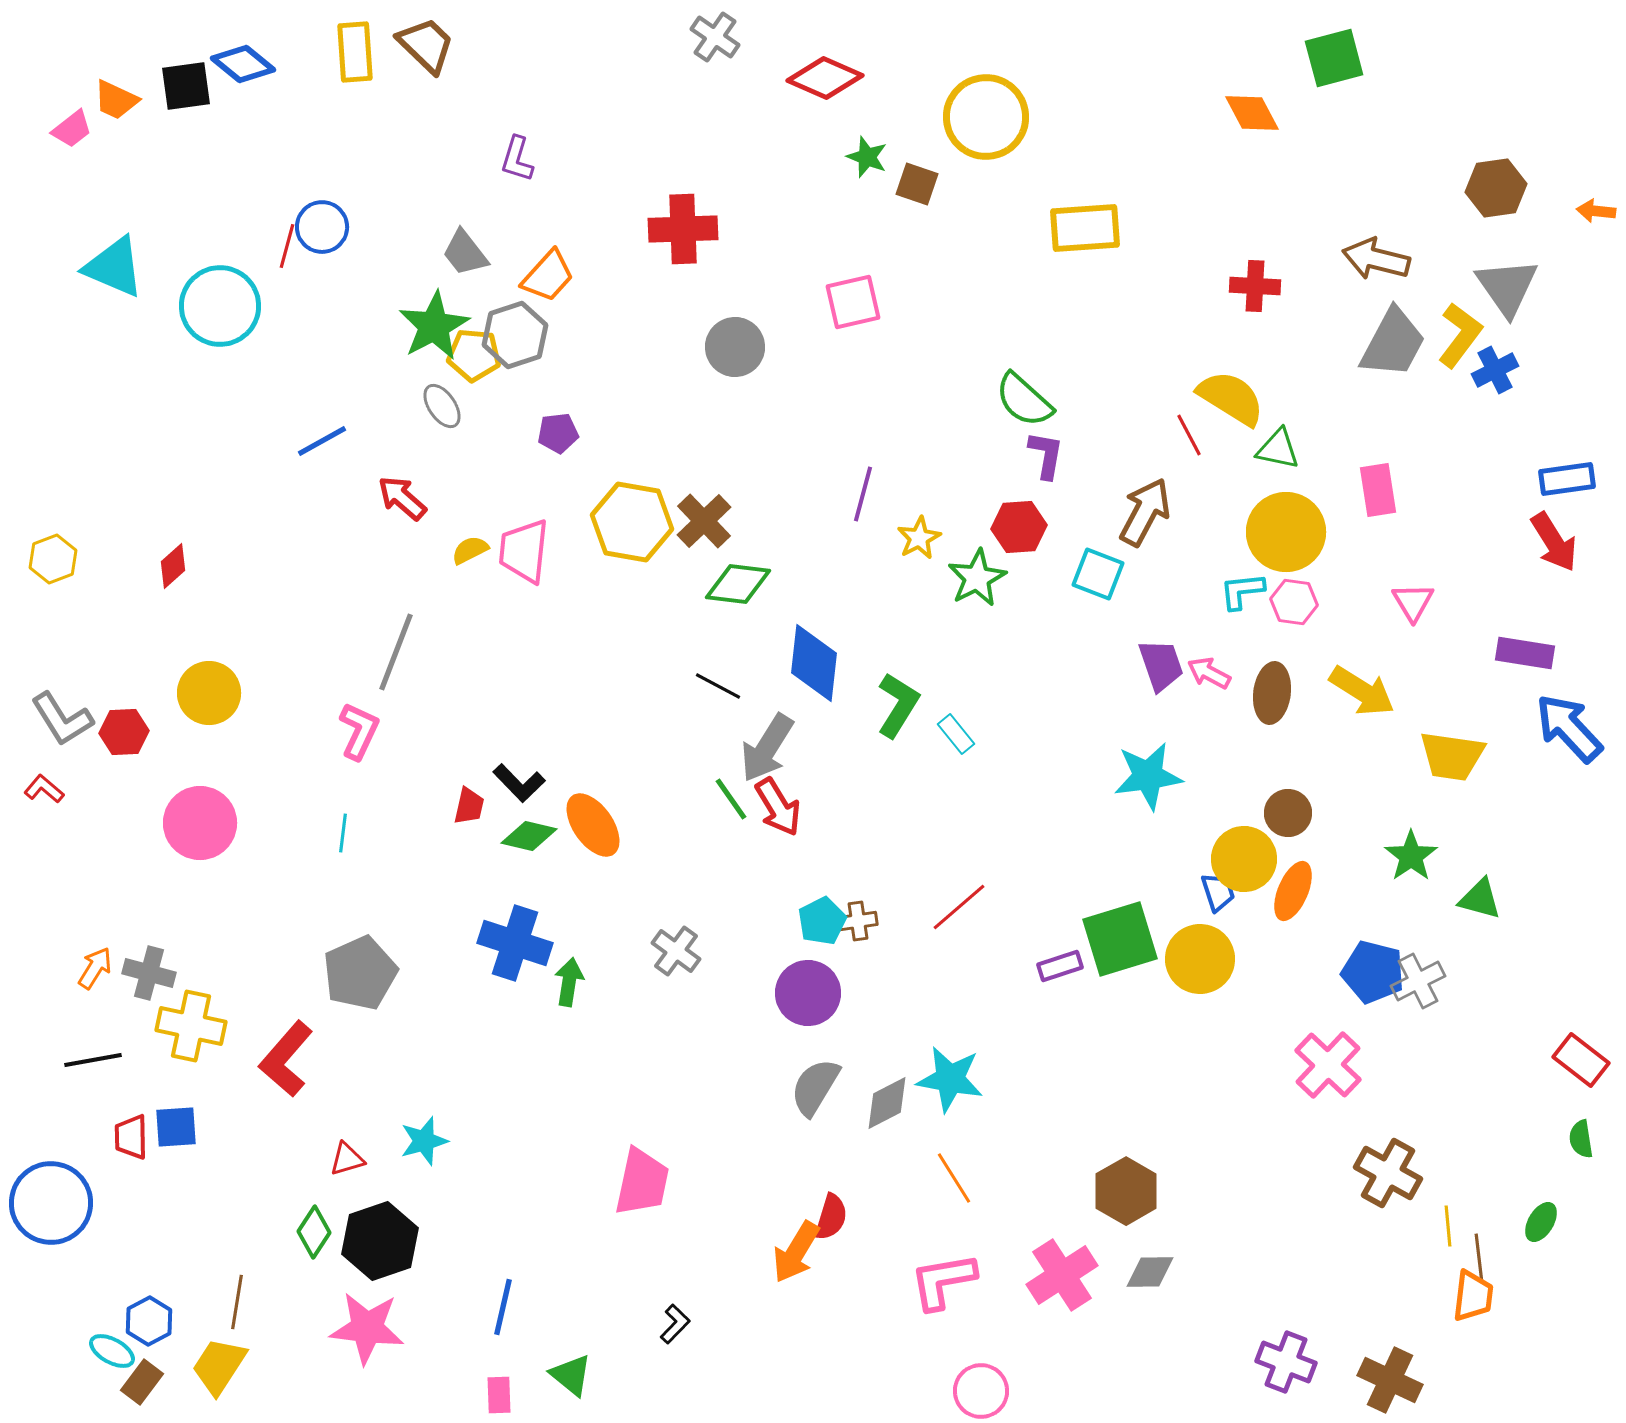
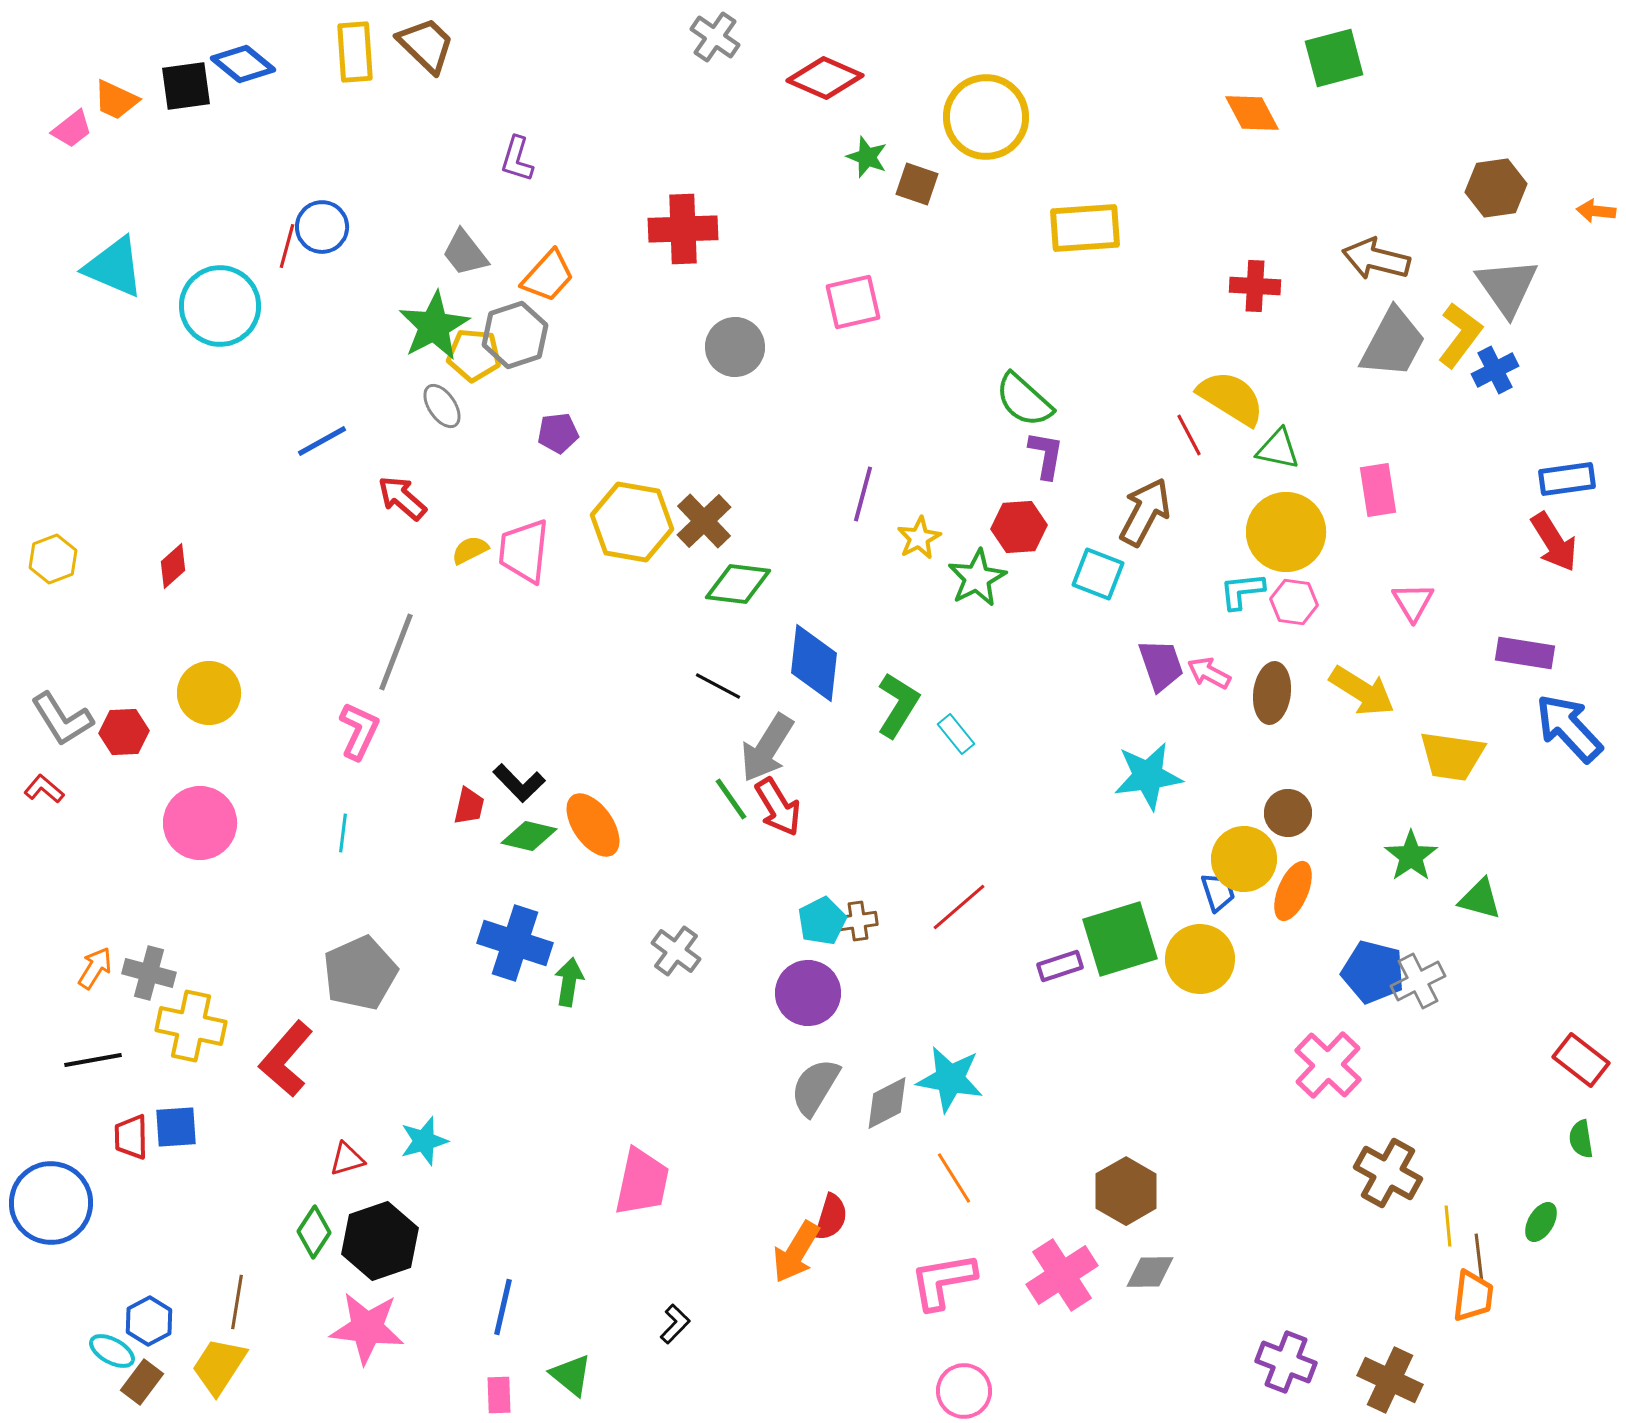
pink circle at (981, 1391): moved 17 px left
